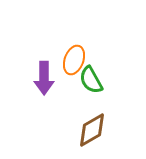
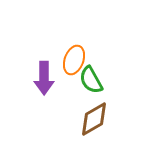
brown diamond: moved 2 px right, 11 px up
